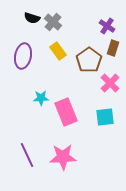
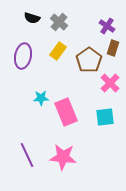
gray cross: moved 6 px right
yellow rectangle: rotated 72 degrees clockwise
pink star: rotated 8 degrees clockwise
